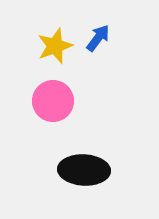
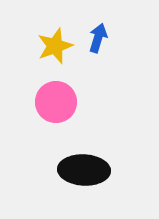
blue arrow: rotated 20 degrees counterclockwise
pink circle: moved 3 px right, 1 px down
